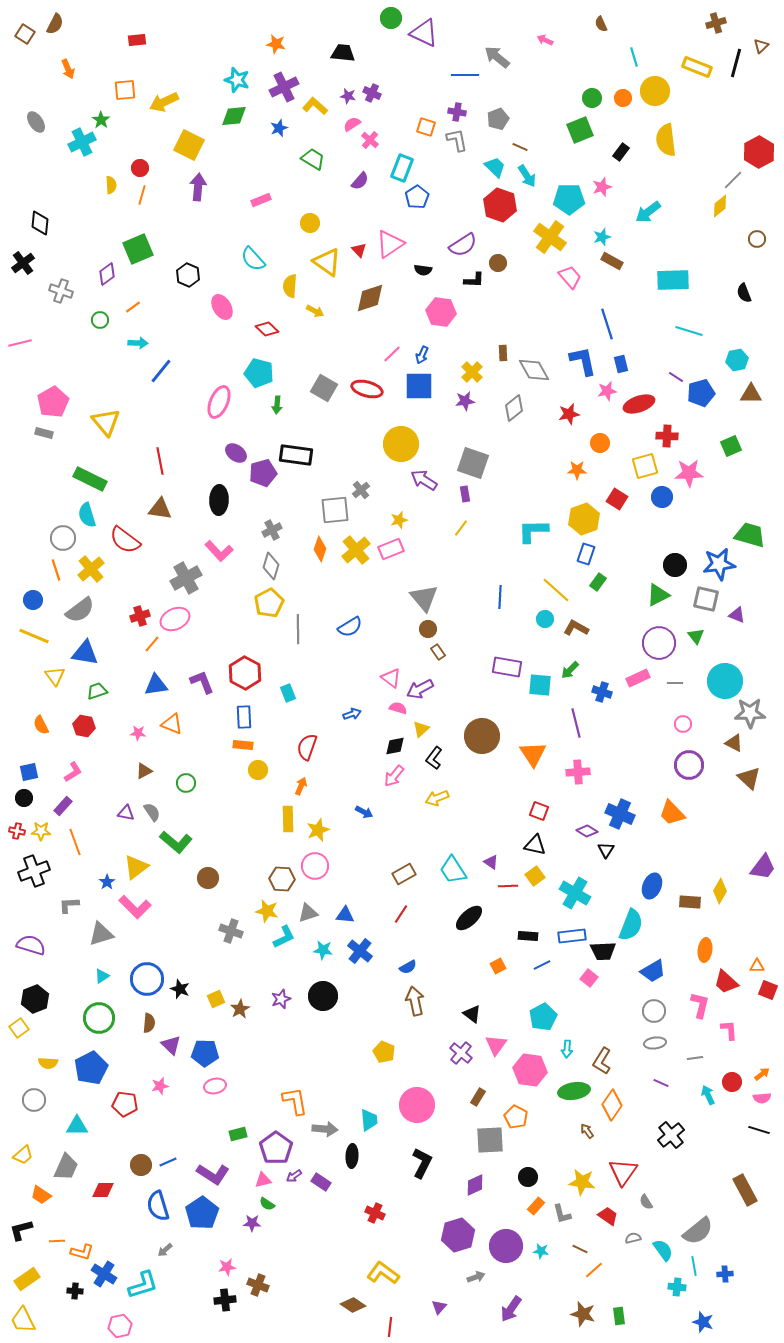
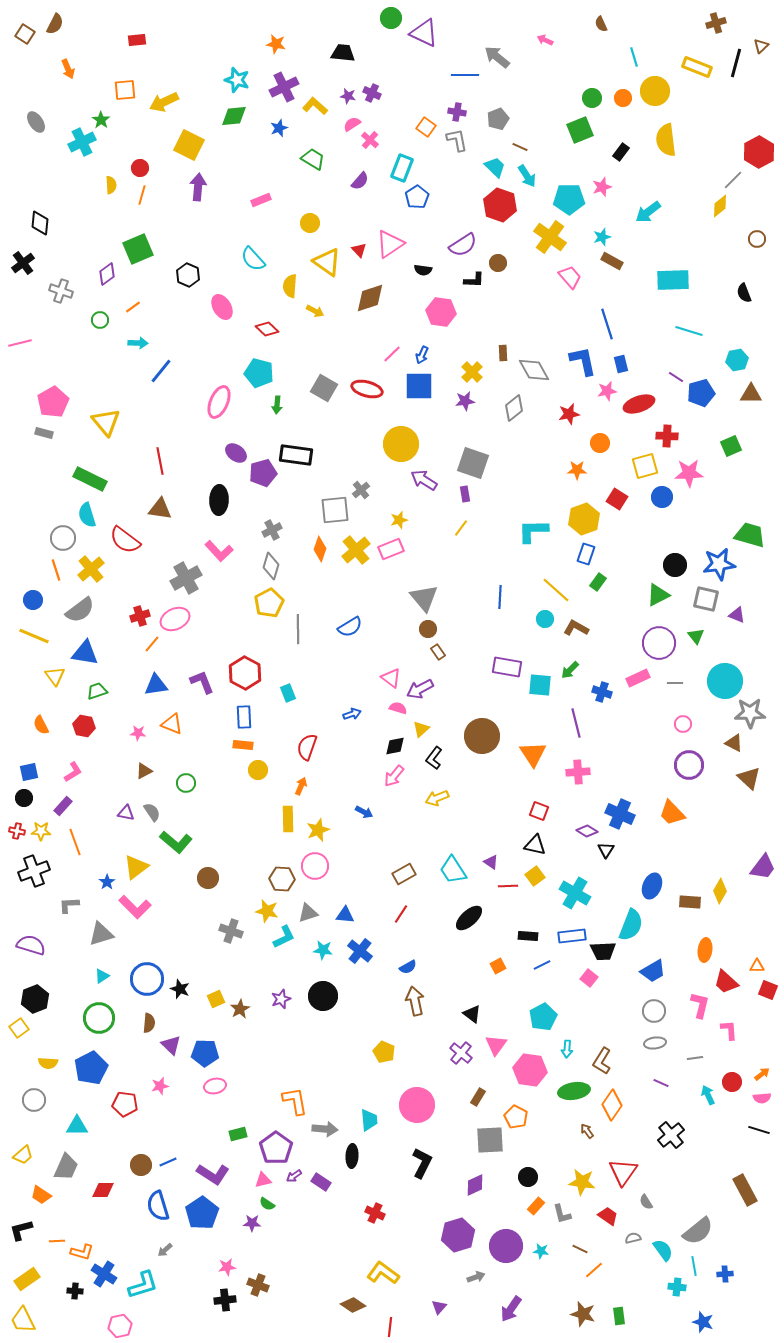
orange square at (426, 127): rotated 18 degrees clockwise
